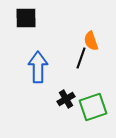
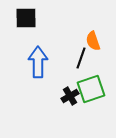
orange semicircle: moved 2 px right
blue arrow: moved 5 px up
black cross: moved 4 px right, 3 px up
green square: moved 2 px left, 18 px up
